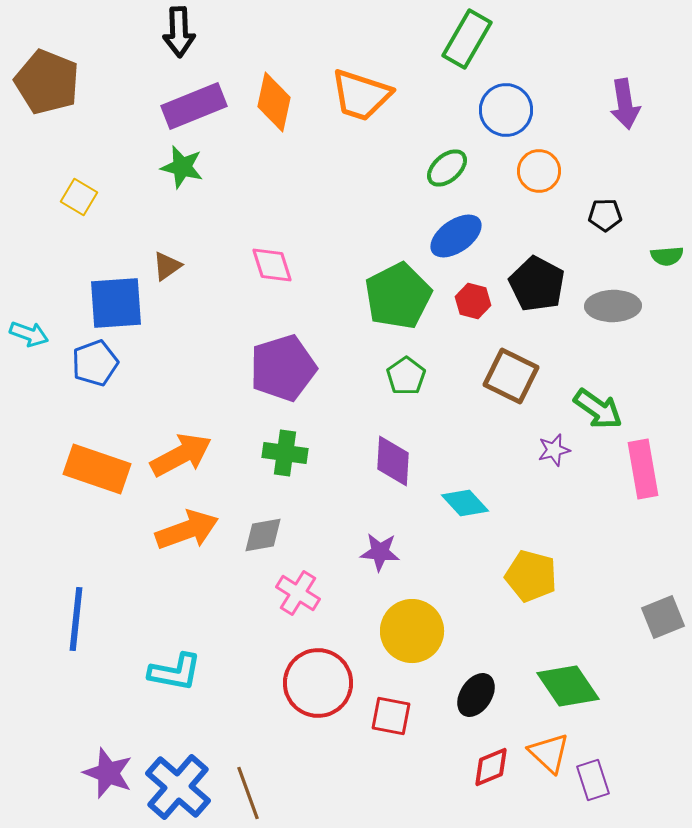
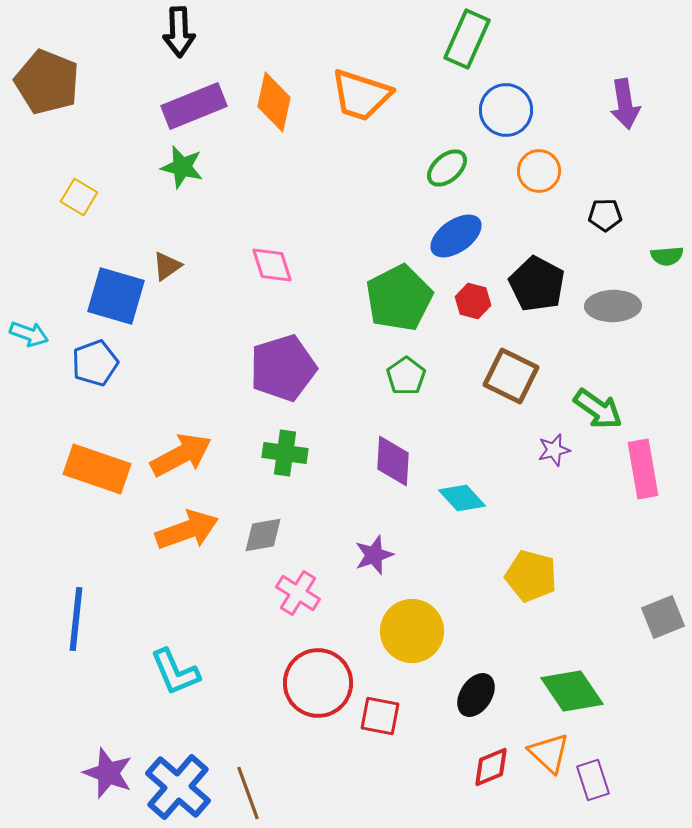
green rectangle at (467, 39): rotated 6 degrees counterclockwise
green pentagon at (398, 296): moved 1 px right, 2 px down
blue square at (116, 303): moved 7 px up; rotated 20 degrees clockwise
cyan diamond at (465, 503): moved 3 px left, 5 px up
purple star at (380, 552): moved 6 px left, 3 px down; rotated 24 degrees counterclockwise
cyan L-shape at (175, 672): rotated 56 degrees clockwise
green diamond at (568, 686): moved 4 px right, 5 px down
red square at (391, 716): moved 11 px left
